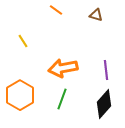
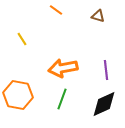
brown triangle: moved 2 px right, 1 px down
yellow line: moved 1 px left, 2 px up
orange hexagon: moved 2 px left; rotated 20 degrees counterclockwise
black diamond: rotated 24 degrees clockwise
